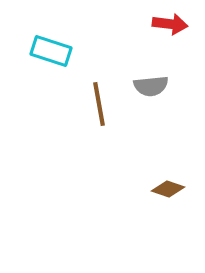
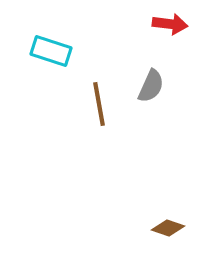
gray semicircle: rotated 60 degrees counterclockwise
brown diamond: moved 39 px down
